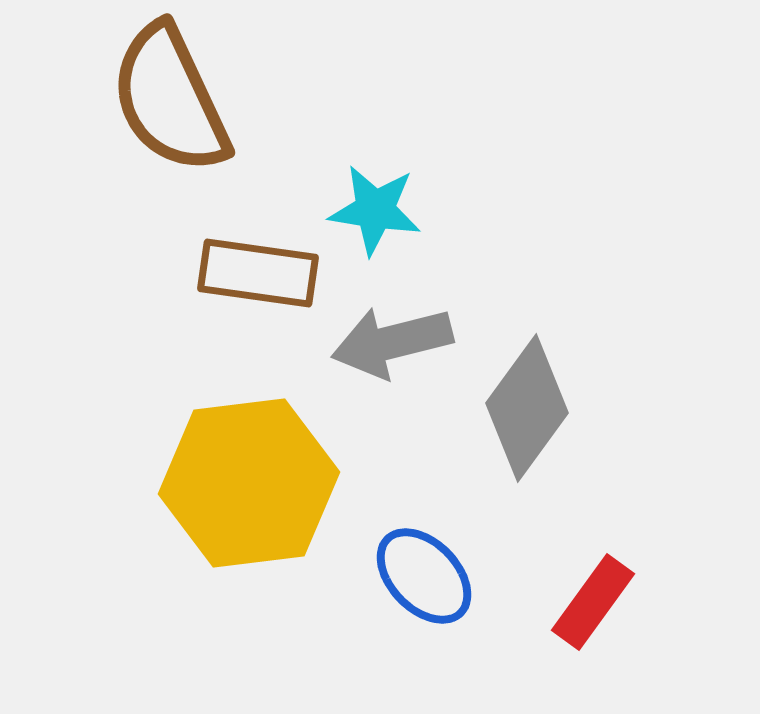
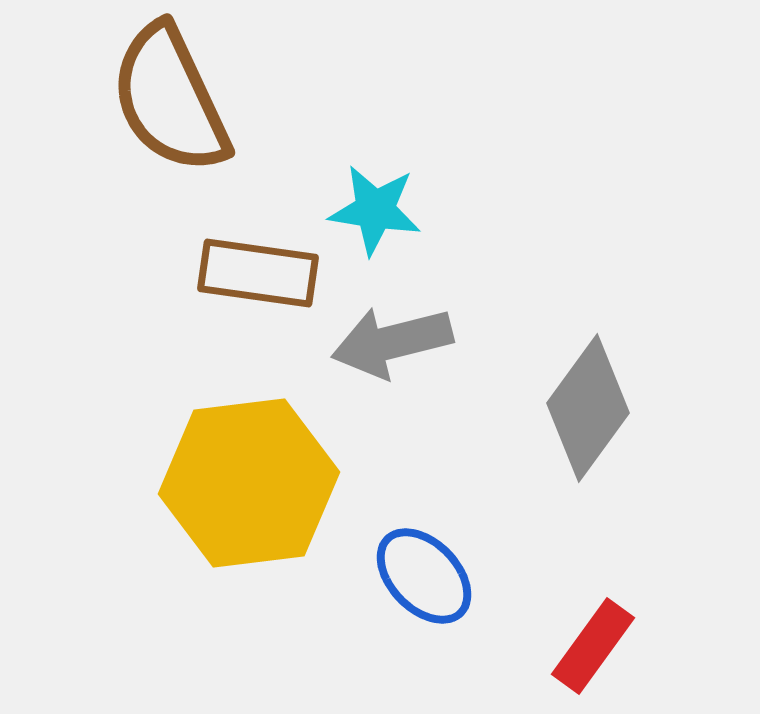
gray diamond: moved 61 px right
red rectangle: moved 44 px down
